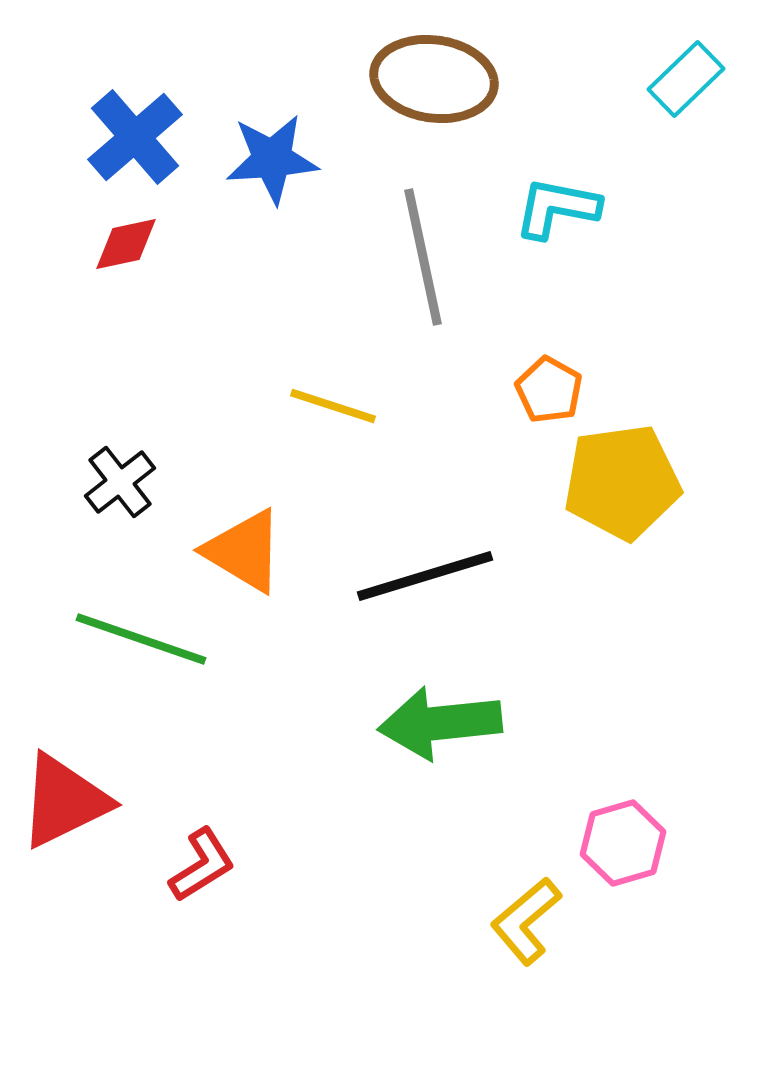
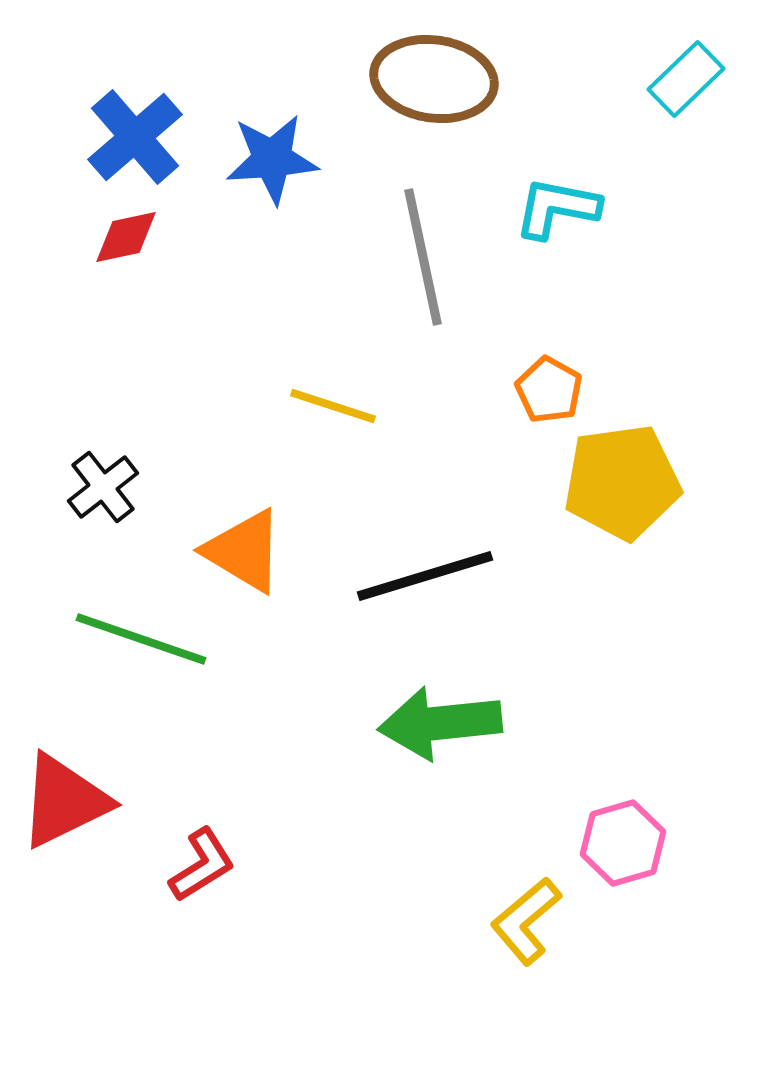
red diamond: moved 7 px up
black cross: moved 17 px left, 5 px down
